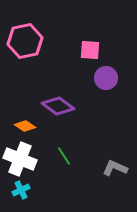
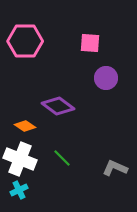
pink hexagon: rotated 12 degrees clockwise
pink square: moved 7 px up
green line: moved 2 px left, 2 px down; rotated 12 degrees counterclockwise
cyan cross: moved 2 px left
